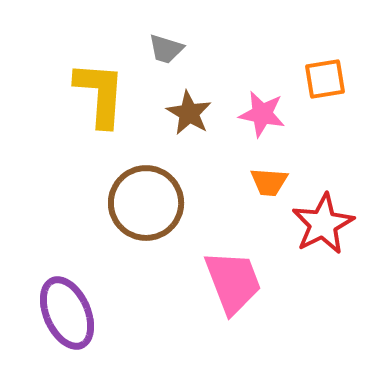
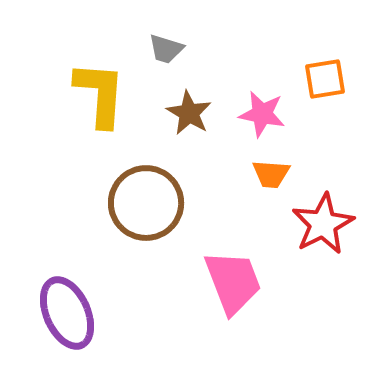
orange trapezoid: moved 2 px right, 8 px up
